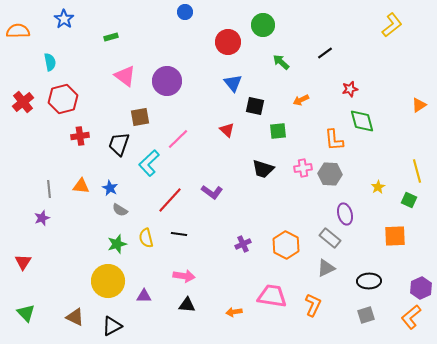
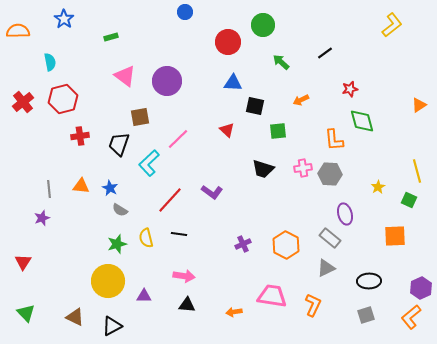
blue triangle at (233, 83): rotated 48 degrees counterclockwise
